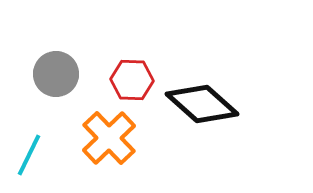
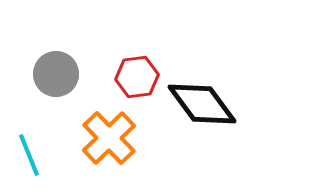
red hexagon: moved 5 px right, 3 px up; rotated 9 degrees counterclockwise
black diamond: rotated 12 degrees clockwise
cyan line: rotated 48 degrees counterclockwise
